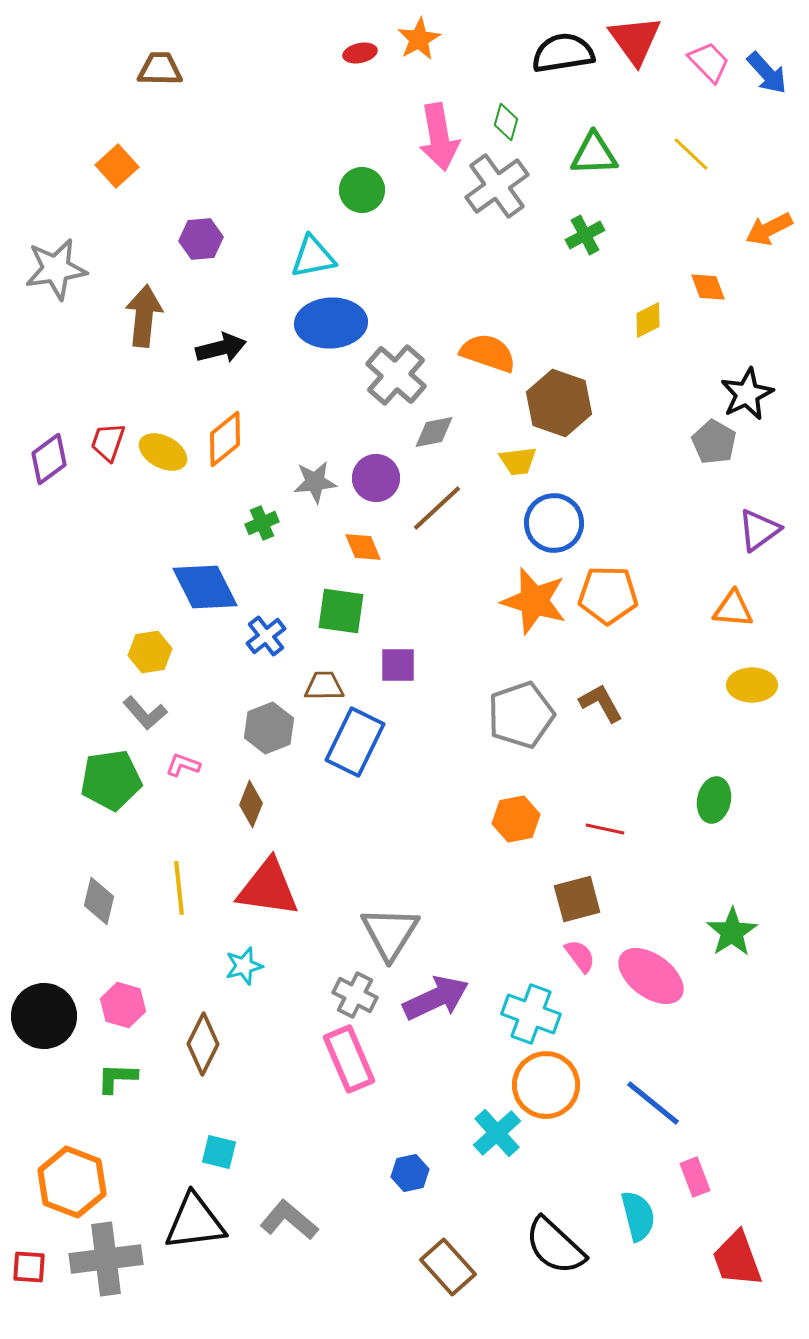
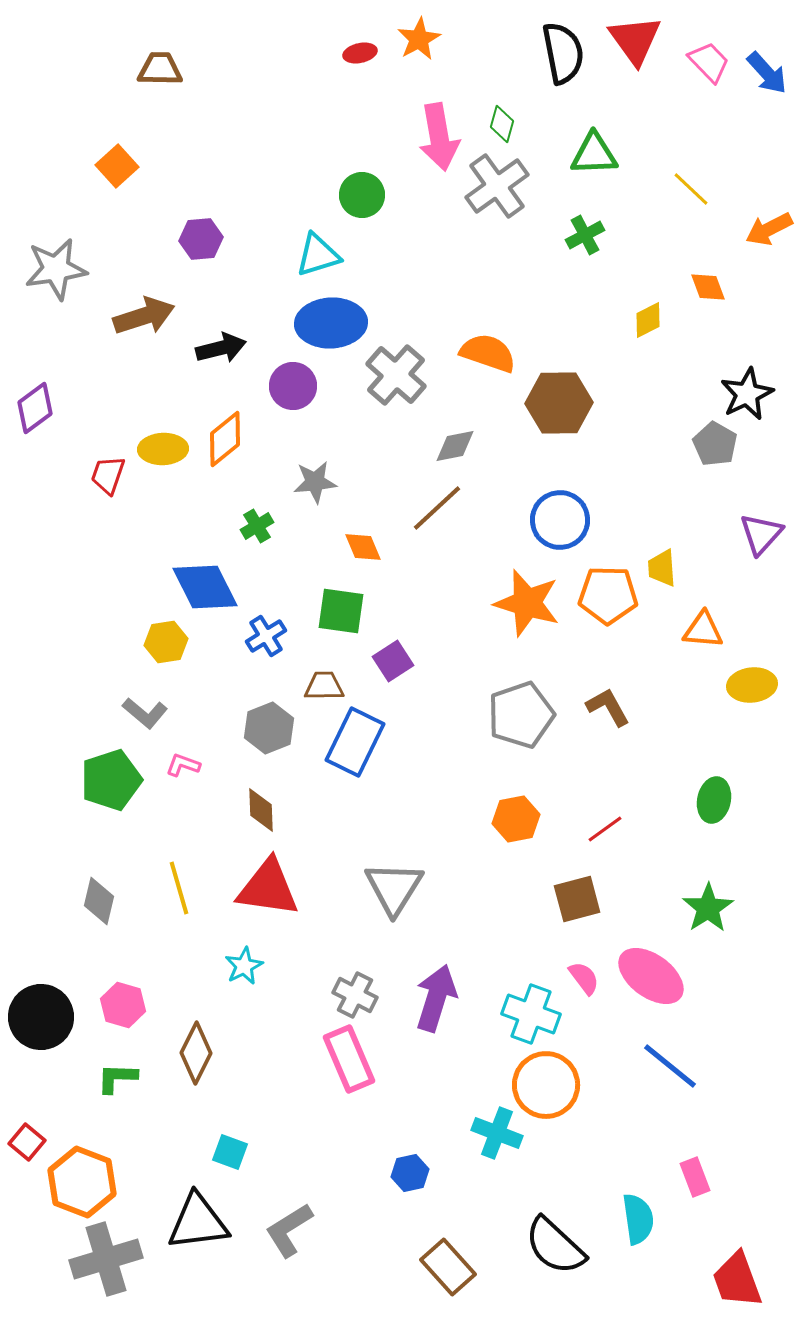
black semicircle at (563, 53): rotated 88 degrees clockwise
green diamond at (506, 122): moved 4 px left, 2 px down
yellow line at (691, 154): moved 35 px down
green circle at (362, 190): moved 5 px down
cyan triangle at (313, 257): moved 5 px right, 2 px up; rotated 6 degrees counterclockwise
brown arrow at (144, 316): rotated 66 degrees clockwise
brown hexagon at (559, 403): rotated 20 degrees counterclockwise
gray diamond at (434, 432): moved 21 px right, 14 px down
red trapezoid at (108, 442): moved 33 px down
gray pentagon at (714, 442): moved 1 px right, 2 px down
yellow ellipse at (163, 452): moved 3 px up; rotated 30 degrees counterclockwise
purple diamond at (49, 459): moved 14 px left, 51 px up
yellow trapezoid at (518, 461): moved 144 px right, 107 px down; rotated 93 degrees clockwise
purple circle at (376, 478): moved 83 px left, 92 px up
green cross at (262, 523): moved 5 px left, 3 px down; rotated 8 degrees counterclockwise
blue circle at (554, 523): moved 6 px right, 3 px up
purple triangle at (759, 530): moved 2 px right, 4 px down; rotated 12 degrees counterclockwise
orange star at (534, 601): moved 7 px left, 2 px down
orange triangle at (733, 609): moved 30 px left, 21 px down
blue cross at (266, 636): rotated 6 degrees clockwise
yellow hexagon at (150, 652): moved 16 px right, 10 px up
purple square at (398, 665): moved 5 px left, 4 px up; rotated 33 degrees counterclockwise
yellow ellipse at (752, 685): rotated 6 degrees counterclockwise
brown L-shape at (601, 703): moved 7 px right, 4 px down
gray L-shape at (145, 713): rotated 9 degrees counterclockwise
green pentagon at (111, 780): rotated 10 degrees counterclockwise
brown diamond at (251, 804): moved 10 px right, 6 px down; rotated 24 degrees counterclockwise
red line at (605, 829): rotated 48 degrees counterclockwise
yellow line at (179, 888): rotated 10 degrees counterclockwise
green star at (732, 932): moved 24 px left, 24 px up
gray triangle at (390, 933): moved 4 px right, 45 px up
pink semicircle at (580, 956): moved 4 px right, 22 px down
cyan star at (244, 966): rotated 12 degrees counterclockwise
purple arrow at (436, 998): rotated 48 degrees counterclockwise
black circle at (44, 1016): moved 3 px left, 1 px down
brown diamond at (203, 1044): moved 7 px left, 9 px down
blue line at (653, 1103): moved 17 px right, 37 px up
cyan cross at (497, 1133): rotated 27 degrees counterclockwise
cyan square at (219, 1152): moved 11 px right; rotated 6 degrees clockwise
orange hexagon at (72, 1182): moved 10 px right
cyan semicircle at (638, 1216): moved 3 px down; rotated 6 degrees clockwise
gray L-shape at (289, 1220): moved 10 px down; rotated 72 degrees counterclockwise
black triangle at (195, 1222): moved 3 px right
gray cross at (106, 1259): rotated 10 degrees counterclockwise
red trapezoid at (737, 1259): moved 21 px down
red square at (29, 1267): moved 2 px left, 125 px up; rotated 36 degrees clockwise
